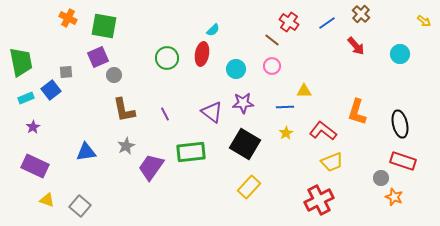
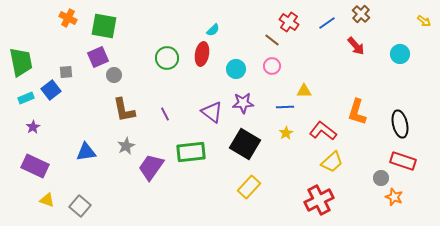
yellow trapezoid at (332, 162): rotated 20 degrees counterclockwise
